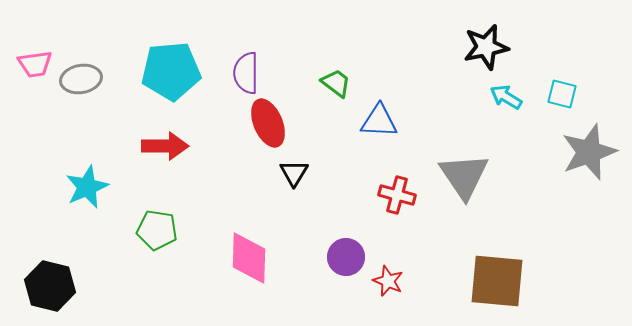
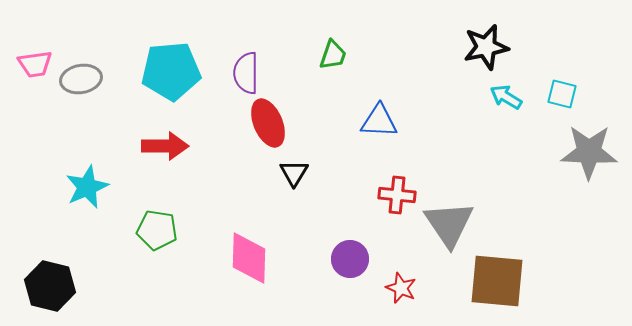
green trapezoid: moved 3 px left, 28 px up; rotated 72 degrees clockwise
gray star: rotated 22 degrees clockwise
gray triangle: moved 15 px left, 48 px down
red cross: rotated 9 degrees counterclockwise
purple circle: moved 4 px right, 2 px down
red star: moved 13 px right, 7 px down
